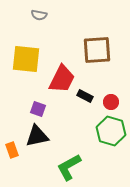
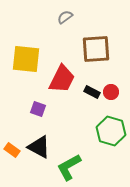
gray semicircle: moved 26 px right, 2 px down; rotated 133 degrees clockwise
brown square: moved 1 px left, 1 px up
black rectangle: moved 7 px right, 4 px up
red circle: moved 10 px up
black triangle: moved 2 px right, 11 px down; rotated 40 degrees clockwise
orange rectangle: rotated 35 degrees counterclockwise
